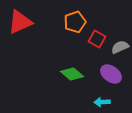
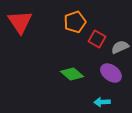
red triangle: rotated 40 degrees counterclockwise
purple ellipse: moved 1 px up
